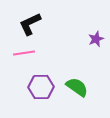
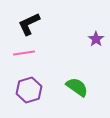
black L-shape: moved 1 px left
purple star: rotated 14 degrees counterclockwise
purple hexagon: moved 12 px left, 3 px down; rotated 15 degrees counterclockwise
